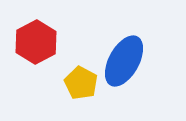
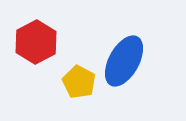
yellow pentagon: moved 2 px left, 1 px up
